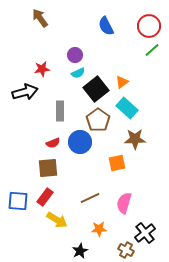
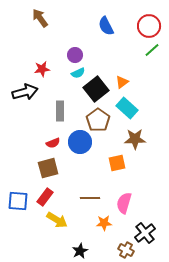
brown square: rotated 10 degrees counterclockwise
brown line: rotated 24 degrees clockwise
orange star: moved 5 px right, 6 px up
